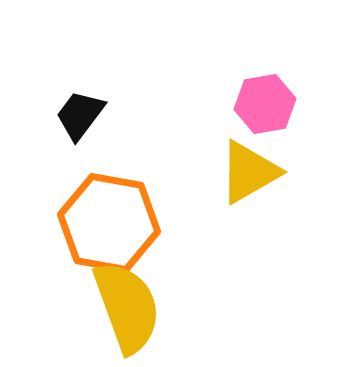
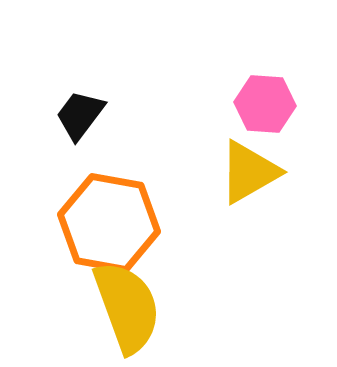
pink hexagon: rotated 14 degrees clockwise
